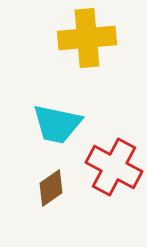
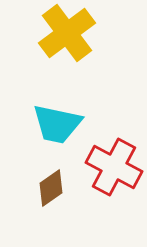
yellow cross: moved 20 px left, 5 px up; rotated 32 degrees counterclockwise
